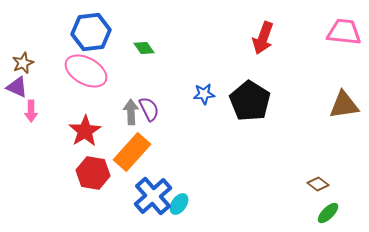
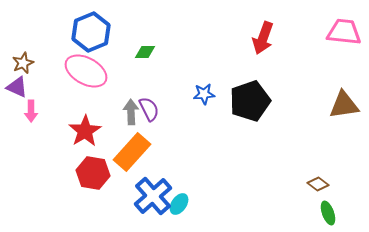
blue hexagon: rotated 15 degrees counterclockwise
green diamond: moved 1 px right, 4 px down; rotated 55 degrees counterclockwise
black pentagon: rotated 21 degrees clockwise
green ellipse: rotated 65 degrees counterclockwise
